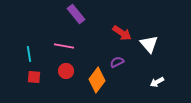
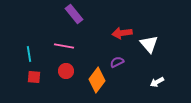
purple rectangle: moved 2 px left
red arrow: rotated 138 degrees clockwise
